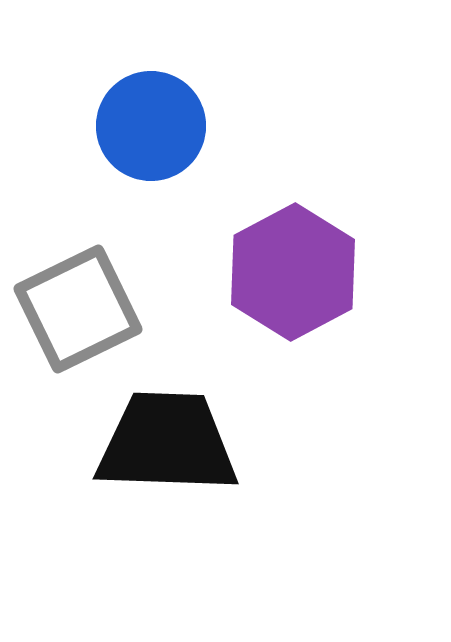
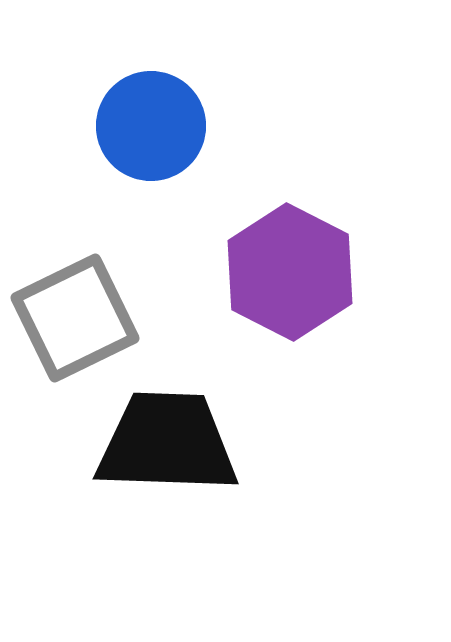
purple hexagon: moved 3 px left; rotated 5 degrees counterclockwise
gray square: moved 3 px left, 9 px down
